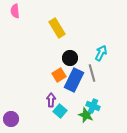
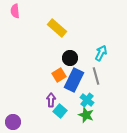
yellow rectangle: rotated 18 degrees counterclockwise
gray line: moved 4 px right, 3 px down
cyan cross: moved 6 px left, 6 px up; rotated 16 degrees clockwise
purple circle: moved 2 px right, 3 px down
